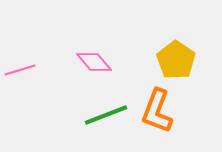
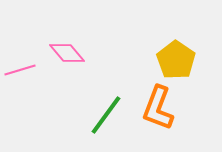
pink diamond: moved 27 px left, 9 px up
orange L-shape: moved 1 px right, 3 px up
green line: rotated 33 degrees counterclockwise
